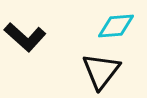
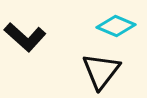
cyan diamond: rotated 27 degrees clockwise
